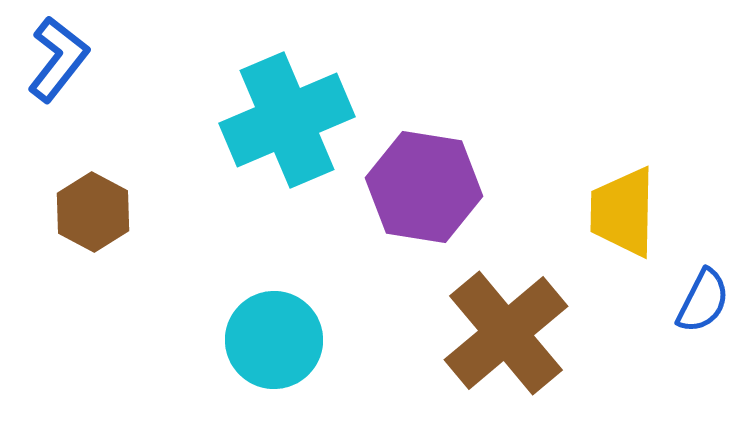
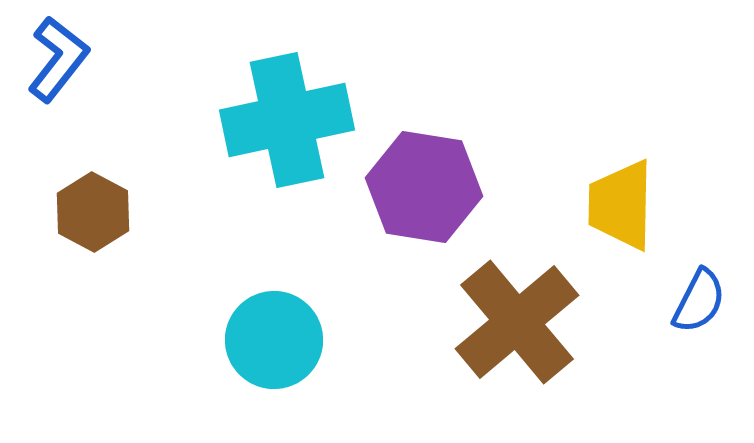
cyan cross: rotated 11 degrees clockwise
yellow trapezoid: moved 2 px left, 7 px up
blue semicircle: moved 4 px left
brown cross: moved 11 px right, 11 px up
